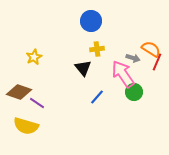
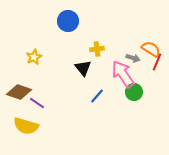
blue circle: moved 23 px left
blue line: moved 1 px up
